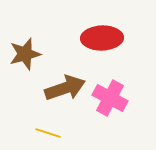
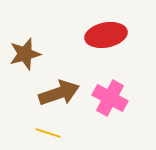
red ellipse: moved 4 px right, 3 px up; rotated 9 degrees counterclockwise
brown arrow: moved 6 px left, 5 px down
